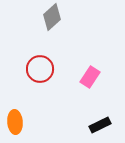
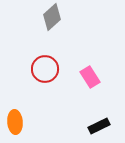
red circle: moved 5 px right
pink rectangle: rotated 65 degrees counterclockwise
black rectangle: moved 1 px left, 1 px down
